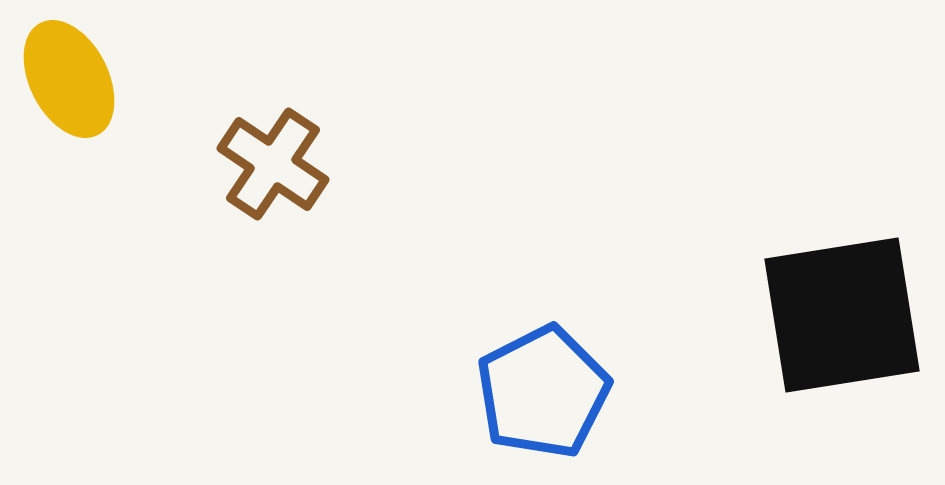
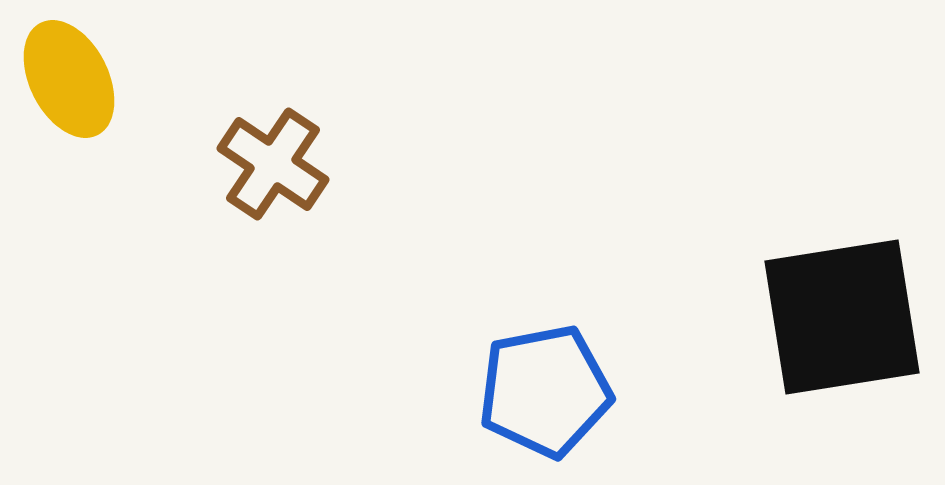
black square: moved 2 px down
blue pentagon: moved 2 px right, 1 px up; rotated 16 degrees clockwise
